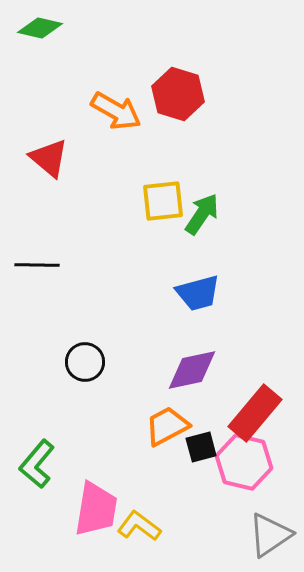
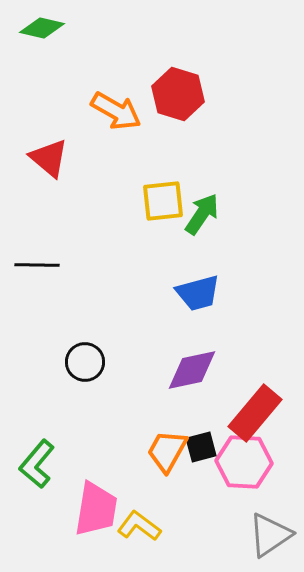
green diamond: moved 2 px right
orange trapezoid: moved 25 px down; rotated 33 degrees counterclockwise
pink hexagon: rotated 10 degrees counterclockwise
